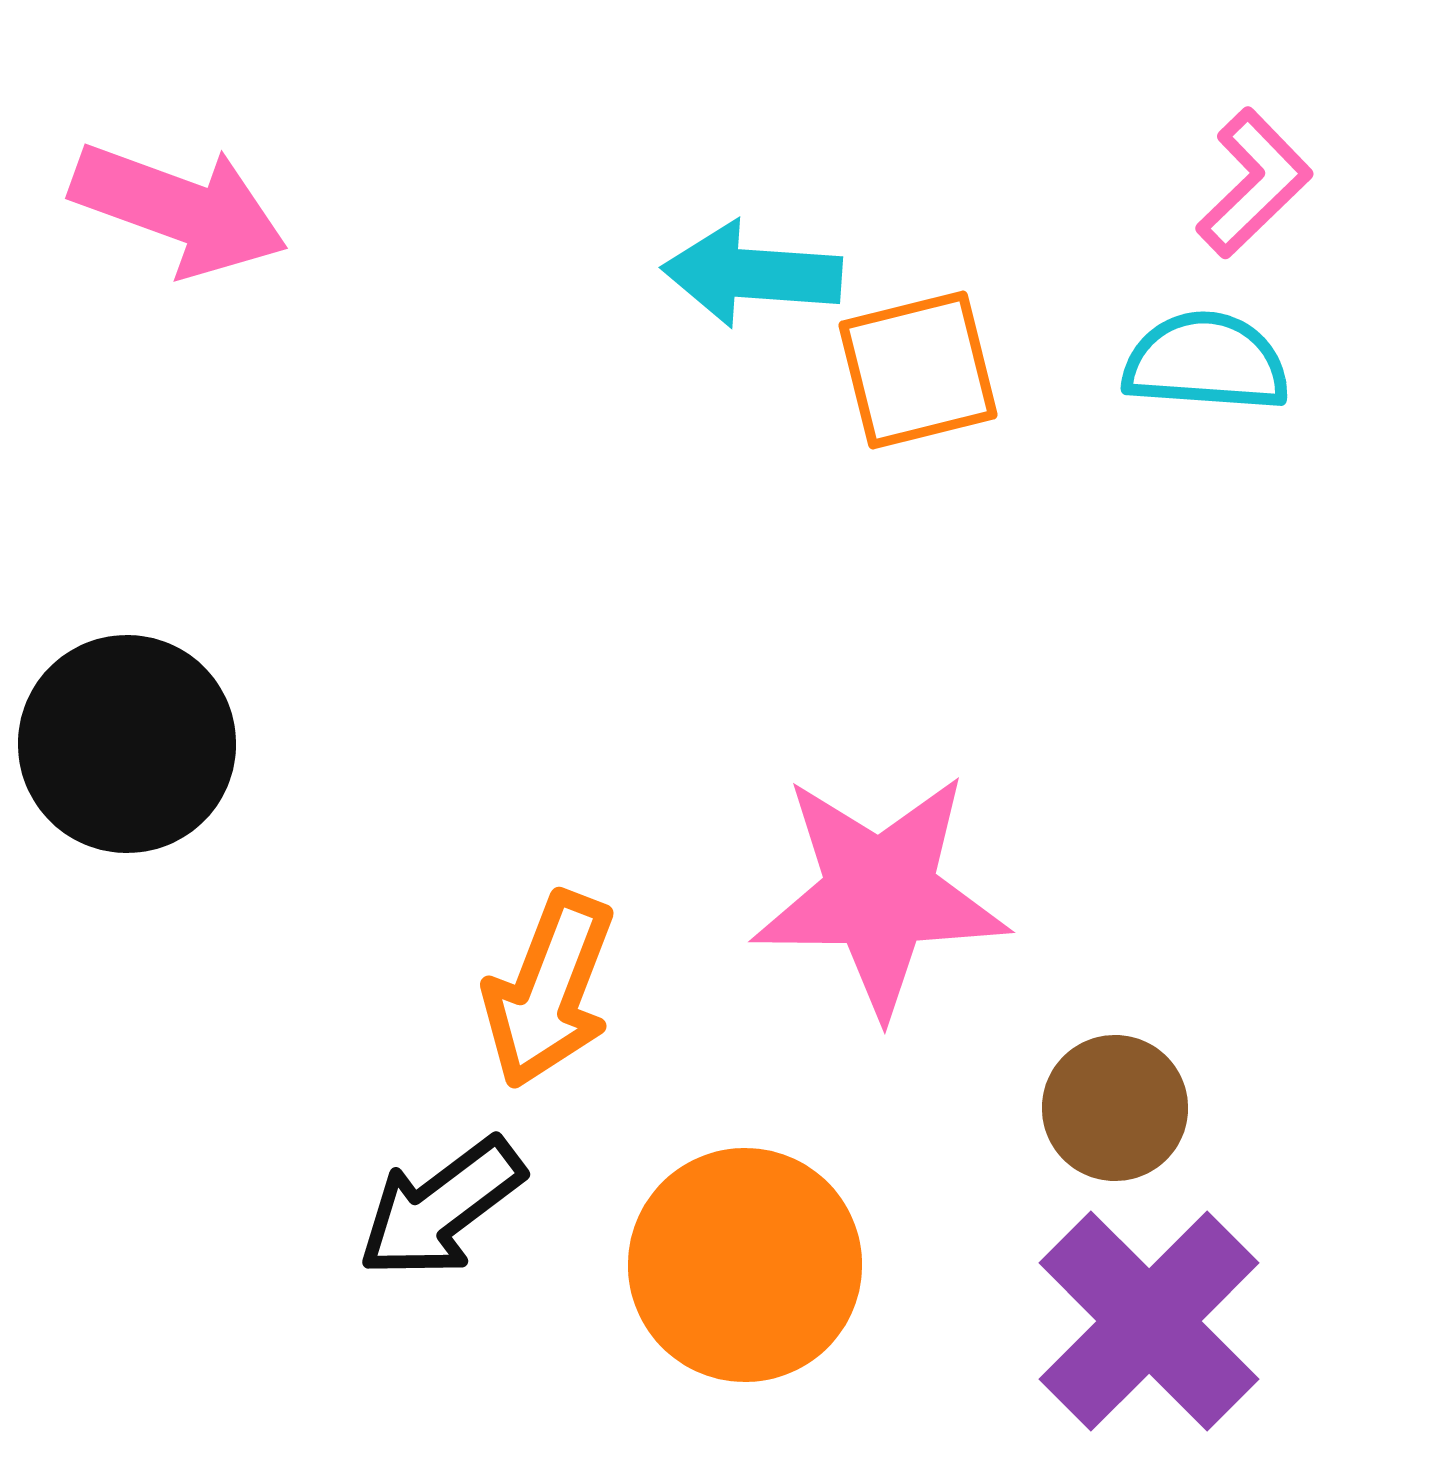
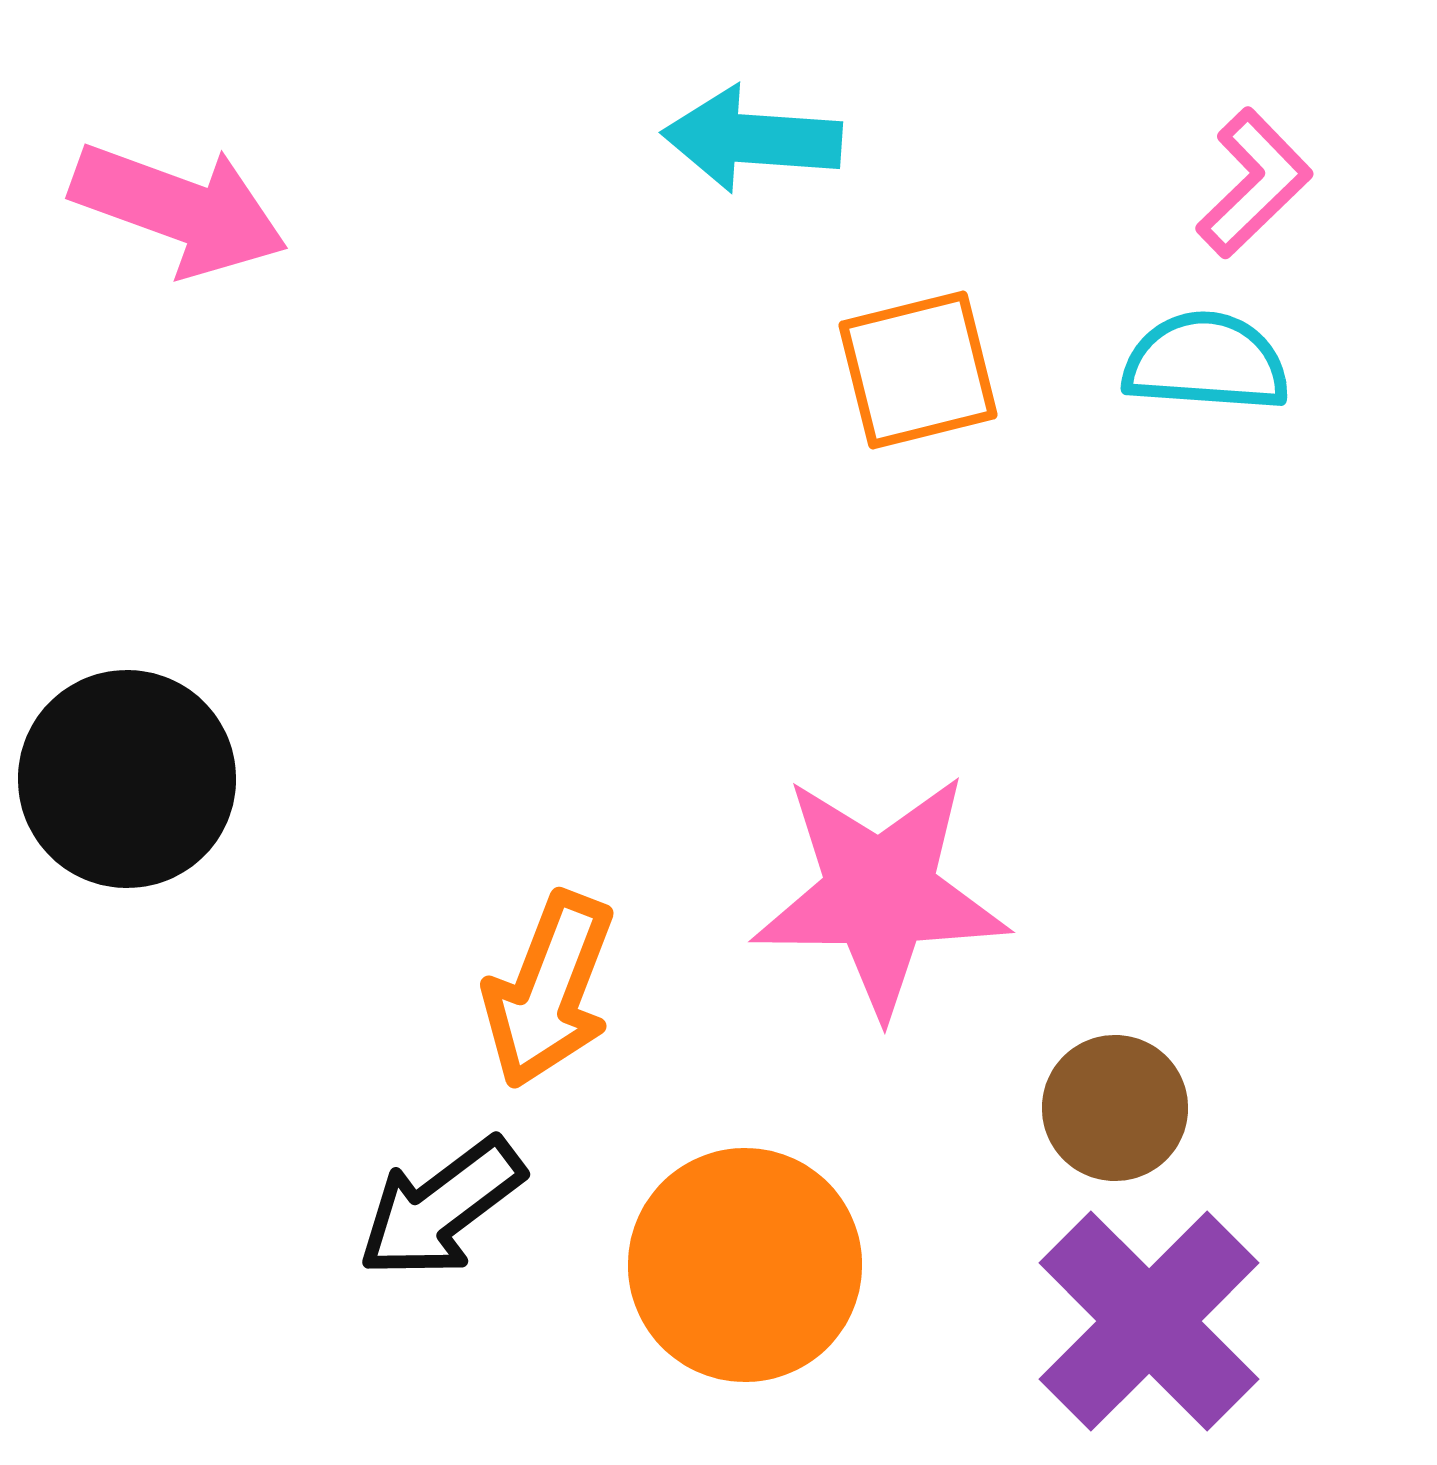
cyan arrow: moved 135 px up
black circle: moved 35 px down
